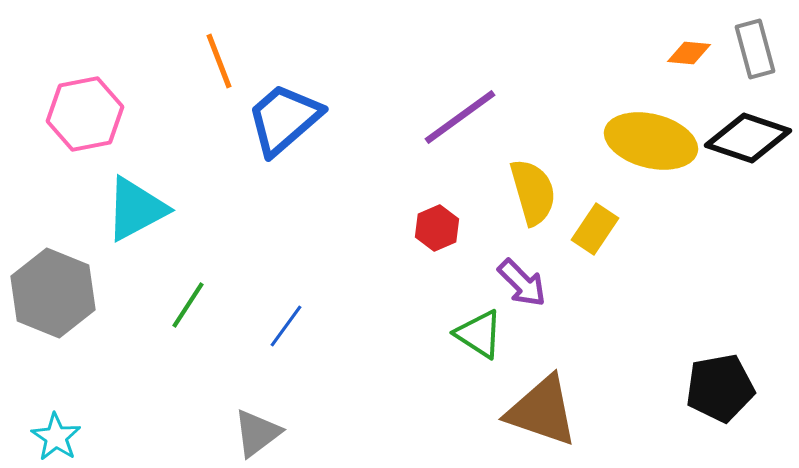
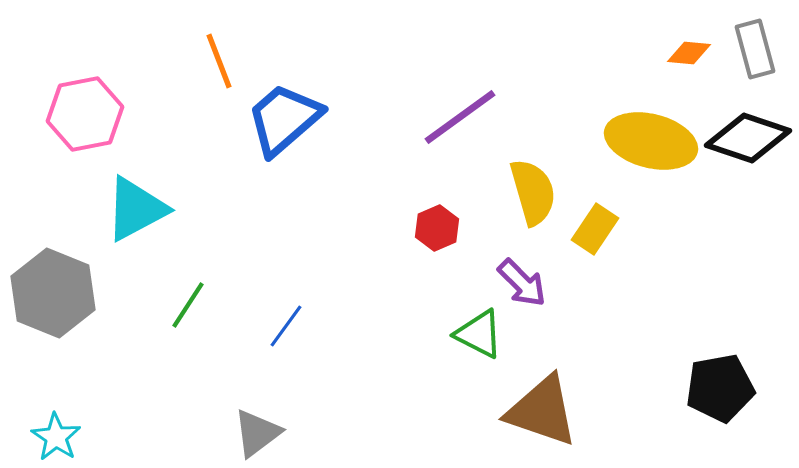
green triangle: rotated 6 degrees counterclockwise
